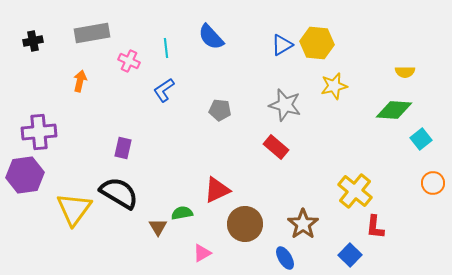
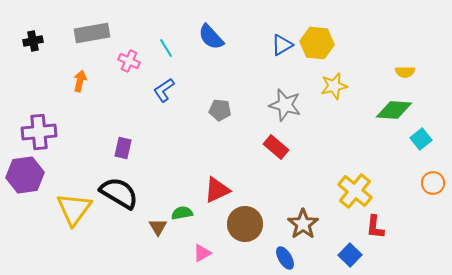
cyan line: rotated 24 degrees counterclockwise
